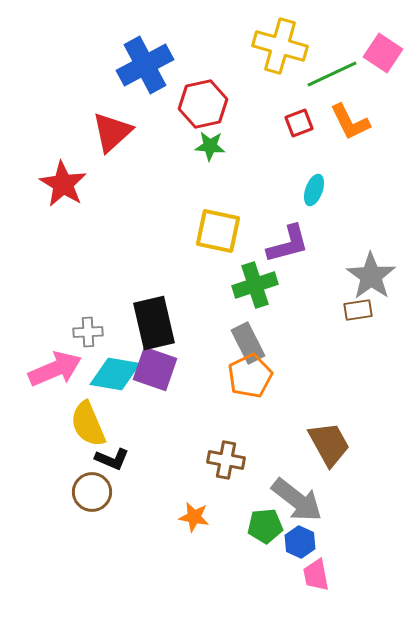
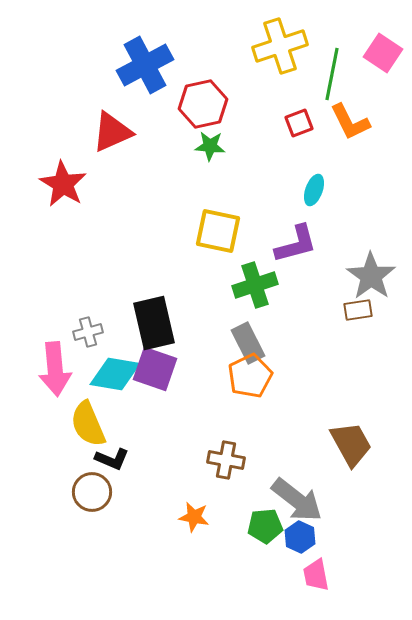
yellow cross: rotated 34 degrees counterclockwise
green line: rotated 54 degrees counterclockwise
red triangle: rotated 18 degrees clockwise
purple L-shape: moved 8 px right
gray cross: rotated 12 degrees counterclockwise
pink arrow: rotated 108 degrees clockwise
brown trapezoid: moved 22 px right
blue hexagon: moved 5 px up
